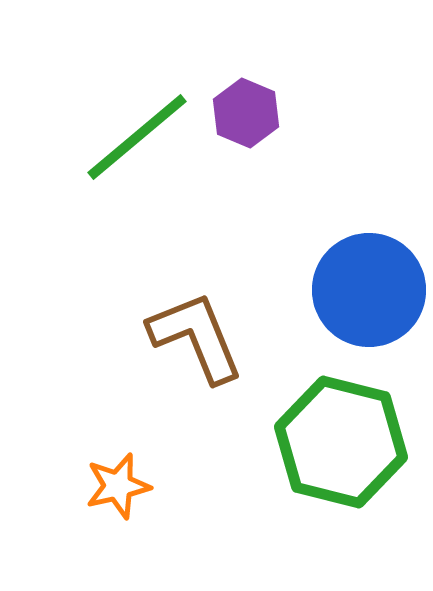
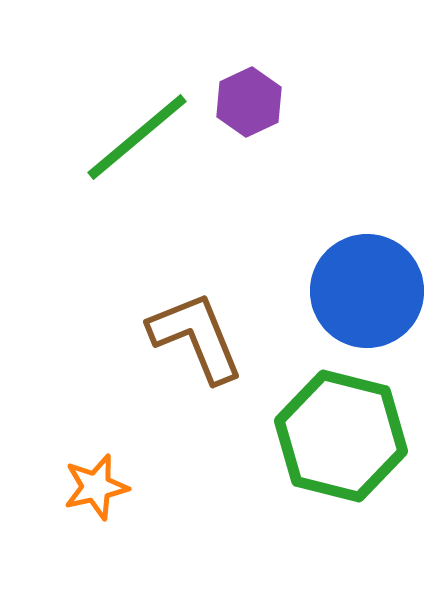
purple hexagon: moved 3 px right, 11 px up; rotated 12 degrees clockwise
blue circle: moved 2 px left, 1 px down
green hexagon: moved 6 px up
orange star: moved 22 px left, 1 px down
